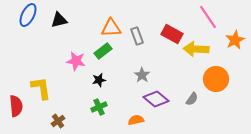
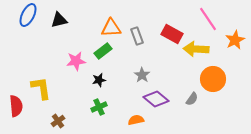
pink line: moved 2 px down
pink star: rotated 18 degrees counterclockwise
orange circle: moved 3 px left
